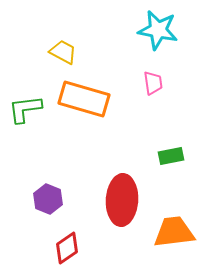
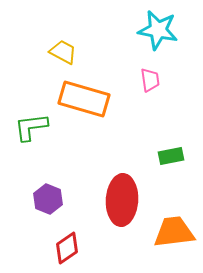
pink trapezoid: moved 3 px left, 3 px up
green L-shape: moved 6 px right, 18 px down
